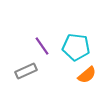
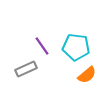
gray rectangle: moved 2 px up
